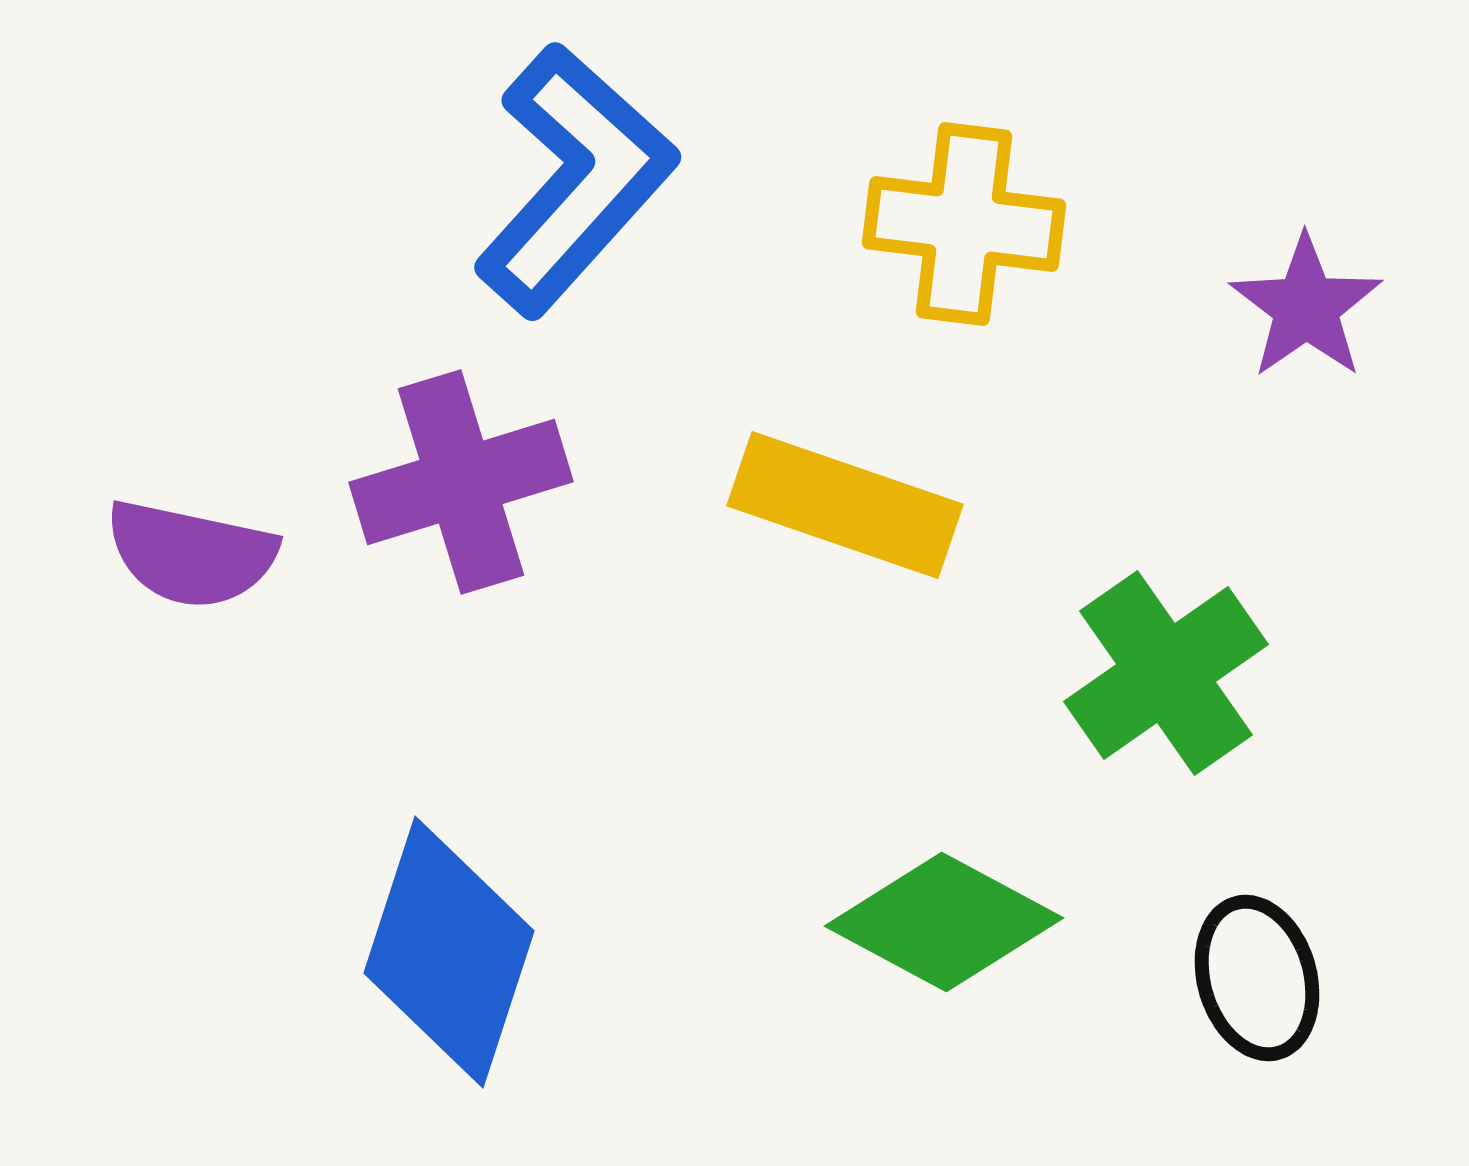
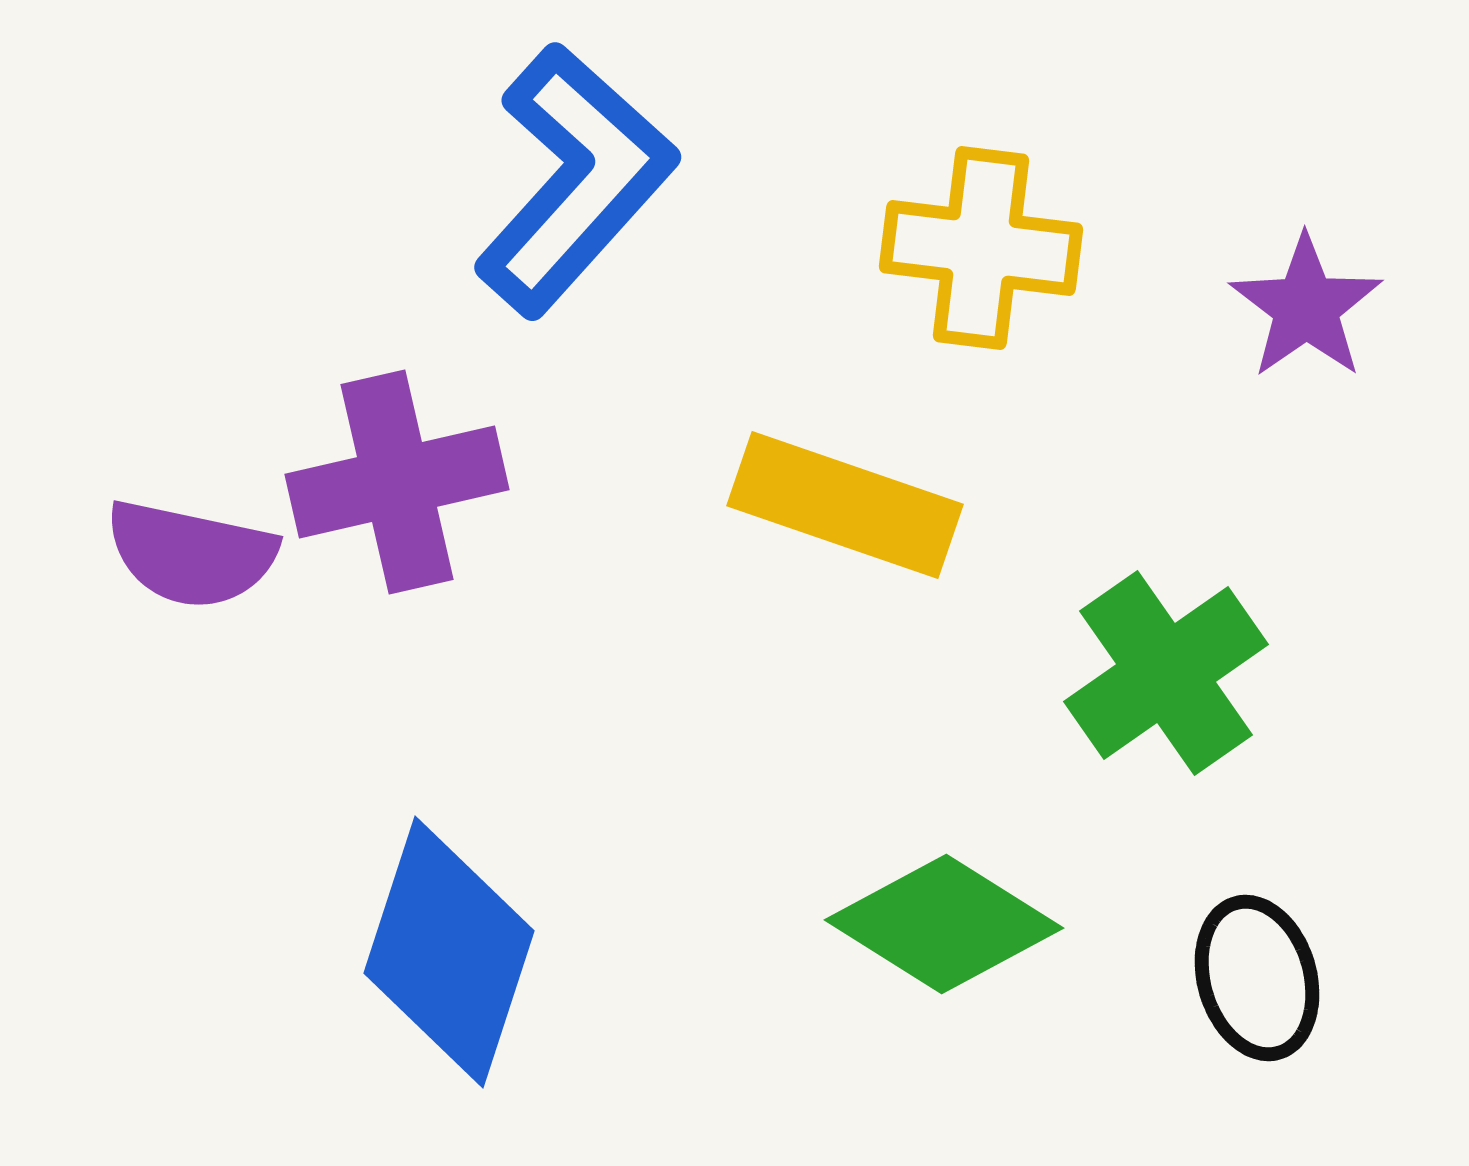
yellow cross: moved 17 px right, 24 px down
purple cross: moved 64 px left; rotated 4 degrees clockwise
green diamond: moved 2 px down; rotated 4 degrees clockwise
